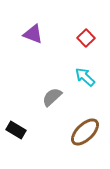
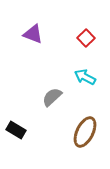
cyan arrow: rotated 15 degrees counterclockwise
brown ellipse: rotated 20 degrees counterclockwise
